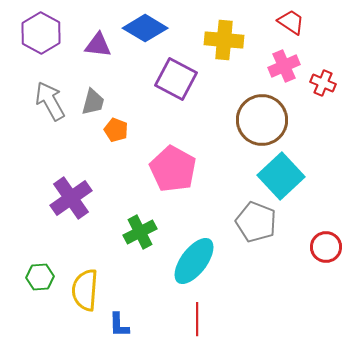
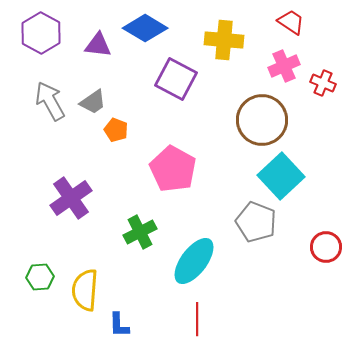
gray trapezoid: rotated 40 degrees clockwise
